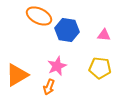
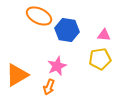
yellow pentagon: moved 9 px up; rotated 15 degrees counterclockwise
